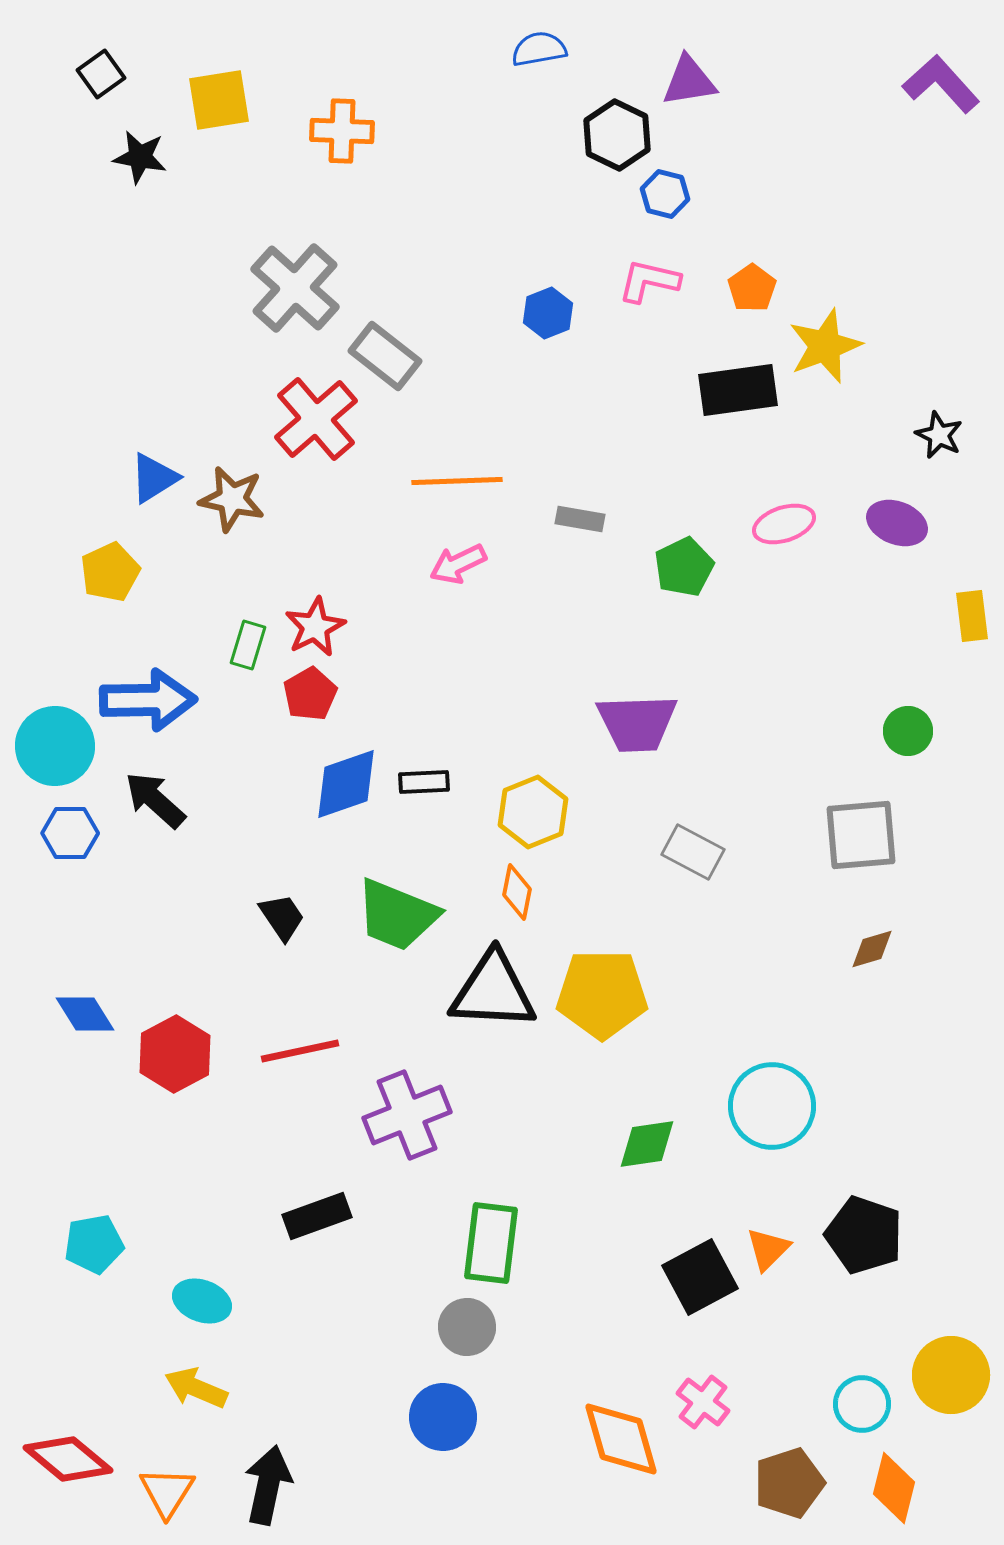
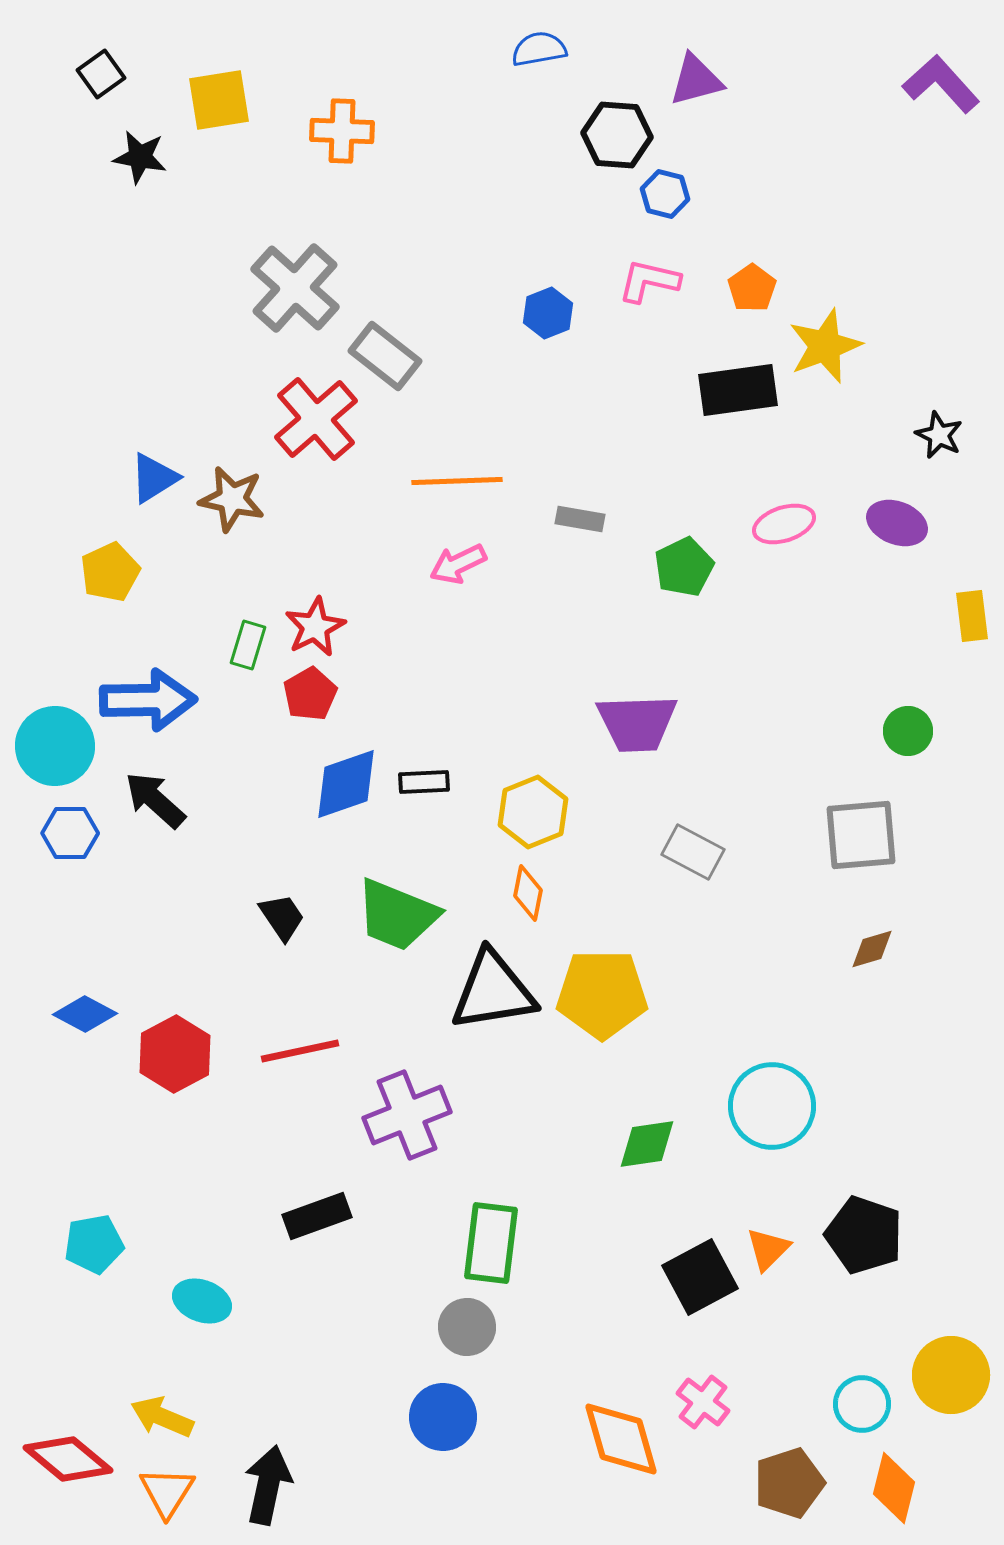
purple triangle at (689, 81): moved 7 px right, 1 px up; rotated 6 degrees counterclockwise
black hexagon at (617, 135): rotated 22 degrees counterclockwise
orange diamond at (517, 892): moved 11 px right, 1 px down
black triangle at (493, 991): rotated 12 degrees counterclockwise
blue diamond at (85, 1014): rotated 30 degrees counterclockwise
yellow arrow at (196, 1388): moved 34 px left, 29 px down
